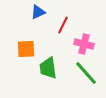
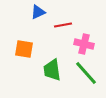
red line: rotated 54 degrees clockwise
orange square: moved 2 px left; rotated 12 degrees clockwise
green trapezoid: moved 4 px right, 2 px down
